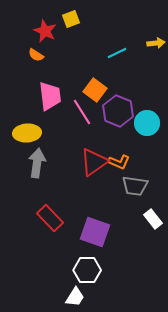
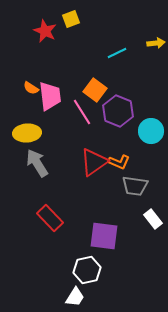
orange semicircle: moved 5 px left, 33 px down
cyan circle: moved 4 px right, 8 px down
gray arrow: rotated 40 degrees counterclockwise
purple square: moved 9 px right, 4 px down; rotated 12 degrees counterclockwise
white hexagon: rotated 12 degrees counterclockwise
